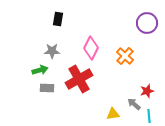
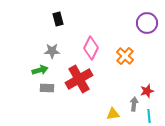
black rectangle: rotated 24 degrees counterclockwise
gray arrow: rotated 56 degrees clockwise
